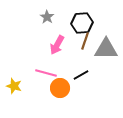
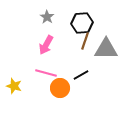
pink arrow: moved 11 px left
